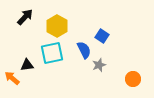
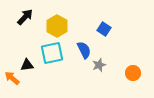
blue square: moved 2 px right, 7 px up
orange circle: moved 6 px up
